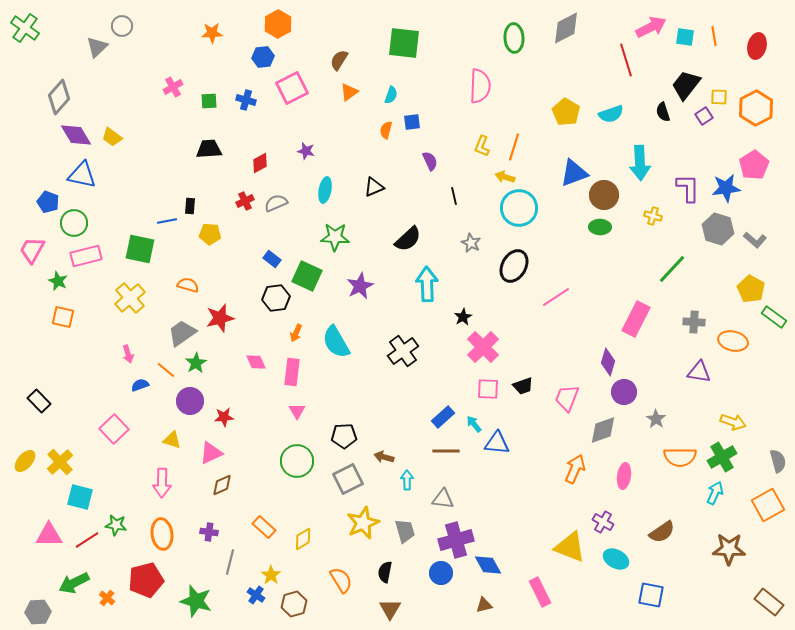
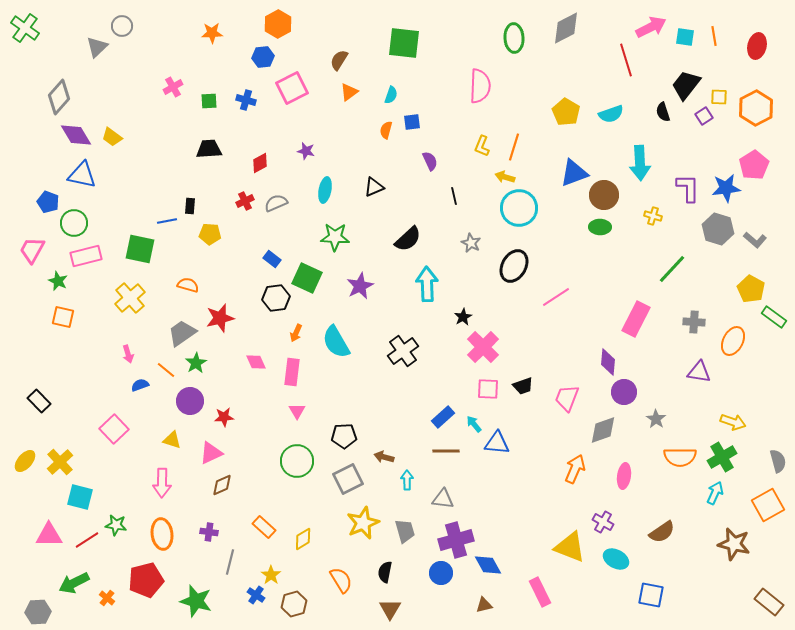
green square at (307, 276): moved 2 px down
orange ellipse at (733, 341): rotated 76 degrees counterclockwise
purple diamond at (608, 362): rotated 12 degrees counterclockwise
brown star at (729, 549): moved 5 px right, 5 px up; rotated 12 degrees clockwise
